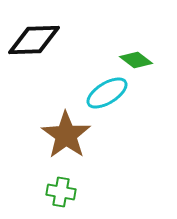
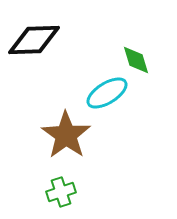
green diamond: rotated 36 degrees clockwise
green cross: rotated 28 degrees counterclockwise
